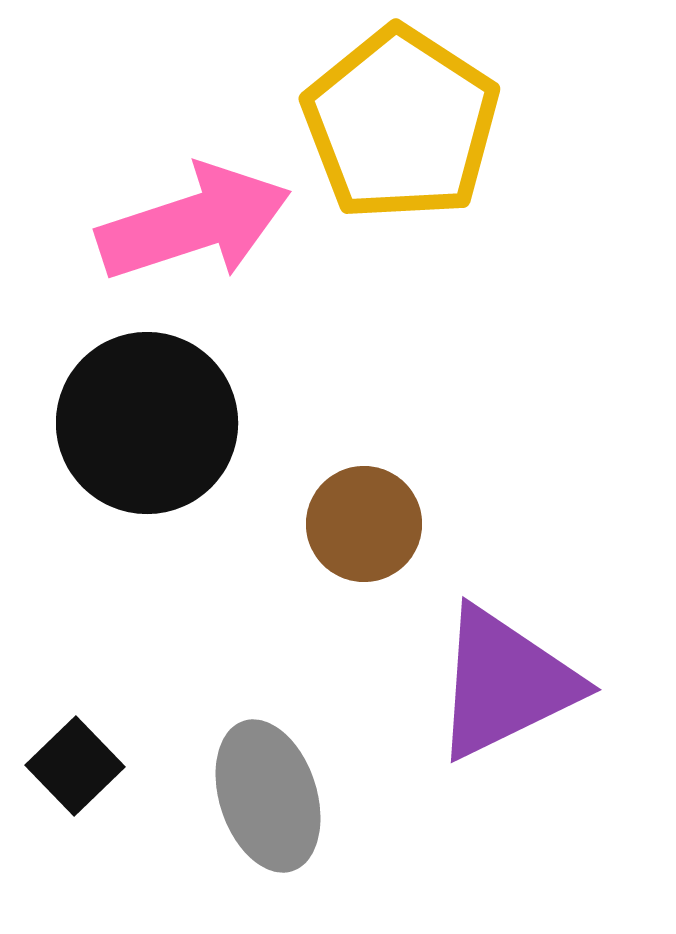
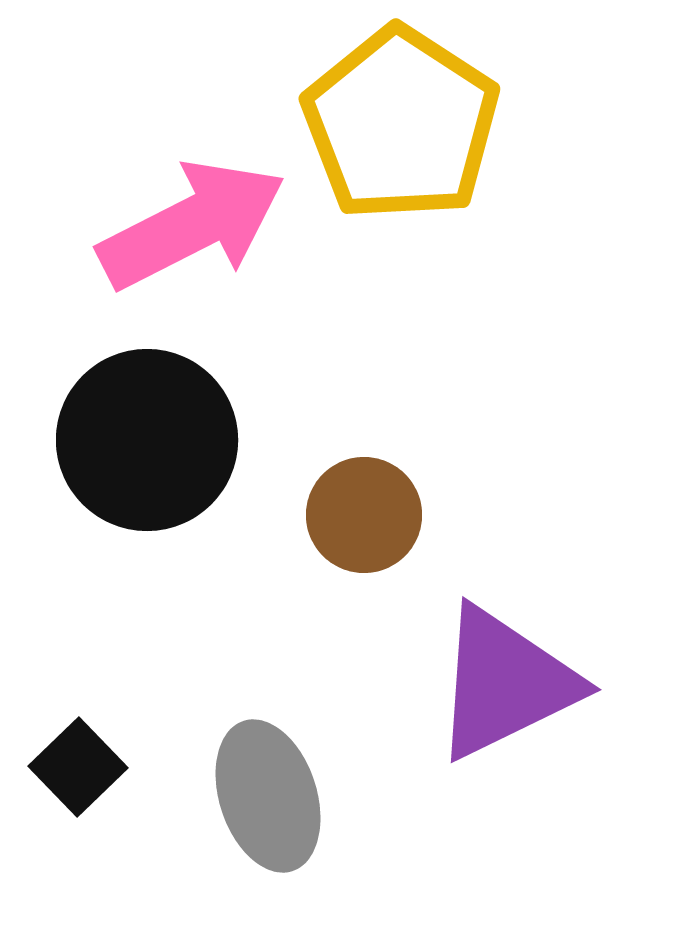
pink arrow: moved 2 px left, 2 px down; rotated 9 degrees counterclockwise
black circle: moved 17 px down
brown circle: moved 9 px up
black square: moved 3 px right, 1 px down
